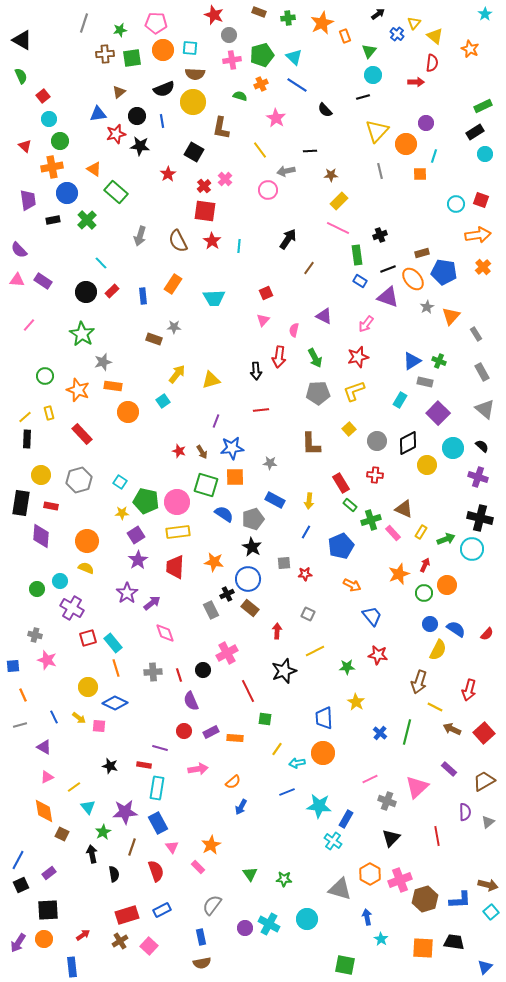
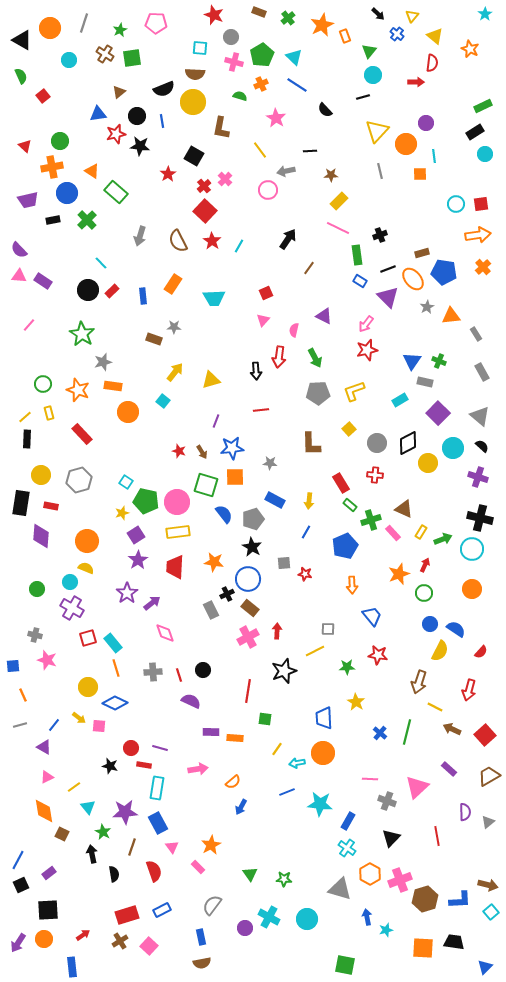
black arrow at (378, 14): rotated 80 degrees clockwise
green cross at (288, 18): rotated 32 degrees counterclockwise
orange star at (322, 23): moved 2 px down
yellow triangle at (414, 23): moved 2 px left, 7 px up
green star at (120, 30): rotated 16 degrees counterclockwise
gray circle at (229, 35): moved 2 px right, 2 px down
cyan square at (190, 48): moved 10 px right
orange circle at (163, 50): moved 113 px left, 22 px up
brown cross at (105, 54): rotated 36 degrees clockwise
green pentagon at (262, 55): rotated 15 degrees counterclockwise
pink cross at (232, 60): moved 2 px right, 2 px down; rotated 24 degrees clockwise
cyan circle at (49, 119): moved 20 px right, 59 px up
black square at (194, 152): moved 4 px down
cyan line at (434, 156): rotated 24 degrees counterclockwise
orange triangle at (94, 169): moved 2 px left, 2 px down
purple trapezoid at (28, 200): rotated 85 degrees clockwise
red square at (481, 200): moved 4 px down; rotated 28 degrees counterclockwise
red square at (205, 211): rotated 35 degrees clockwise
cyan line at (239, 246): rotated 24 degrees clockwise
pink triangle at (17, 280): moved 2 px right, 4 px up
black circle at (86, 292): moved 2 px right, 2 px up
purple triangle at (388, 297): rotated 25 degrees clockwise
orange triangle at (451, 316): rotated 42 degrees clockwise
red star at (358, 357): moved 9 px right, 7 px up
blue triangle at (412, 361): rotated 24 degrees counterclockwise
yellow arrow at (177, 374): moved 2 px left, 2 px up
green circle at (45, 376): moved 2 px left, 8 px down
cyan rectangle at (400, 400): rotated 28 degrees clockwise
cyan square at (163, 401): rotated 16 degrees counterclockwise
gray triangle at (485, 409): moved 5 px left, 7 px down
gray circle at (377, 441): moved 2 px down
yellow circle at (427, 465): moved 1 px right, 2 px up
cyan square at (120, 482): moved 6 px right
yellow star at (122, 513): rotated 16 degrees counterclockwise
blue semicircle at (224, 514): rotated 18 degrees clockwise
green arrow at (446, 539): moved 3 px left
blue pentagon at (341, 546): moved 4 px right
red star at (305, 574): rotated 16 degrees clockwise
cyan circle at (60, 581): moved 10 px right, 1 px down
orange arrow at (352, 585): rotated 60 degrees clockwise
orange circle at (447, 585): moved 25 px right, 4 px down
gray square at (308, 614): moved 20 px right, 15 px down; rotated 24 degrees counterclockwise
red semicircle at (487, 634): moved 6 px left, 18 px down
yellow semicircle at (438, 650): moved 2 px right, 1 px down
pink cross at (227, 653): moved 21 px right, 16 px up
red line at (248, 691): rotated 35 degrees clockwise
purple semicircle at (191, 701): rotated 138 degrees clockwise
blue line at (54, 717): moved 8 px down; rotated 64 degrees clockwise
red circle at (184, 731): moved 53 px left, 17 px down
purple rectangle at (211, 732): rotated 28 degrees clockwise
red square at (484, 733): moved 1 px right, 2 px down
pink line at (370, 779): rotated 28 degrees clockwise
brown trapezoid at (484, 781): moved 5 px right, 5 px up
cyan star at (319, 806): moved 1 px right, 2 px up
blue rectangle at (346, 819): moved 2 px right, 2 px down
green star at (103, 832): rotated 14 degrees counterclockwise
cyan cross at (333, 841): moved 14 px right, 7 px down
red semicircle at (156, 871): moved 2 px left
cyan cross at (269, 924): moved 7 px up
cyan star at (381, 939): moved 5 px right, 9 px up; rotated 24 degrees clockwise
